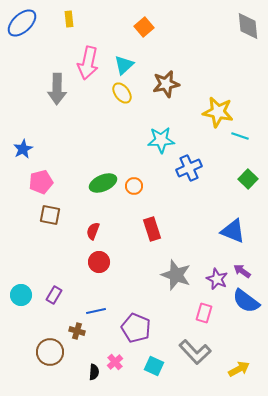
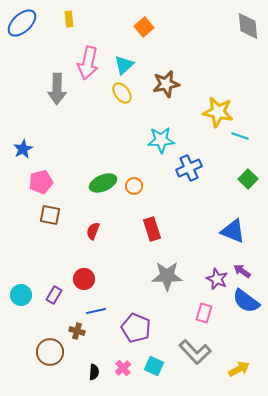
red circle: moved 15 px left, 17 px down
gray star: moved 9 px left, 1 px down; rotated 20 degrees counterclockwise
pink cross: moved 8 px right, 6 px down
